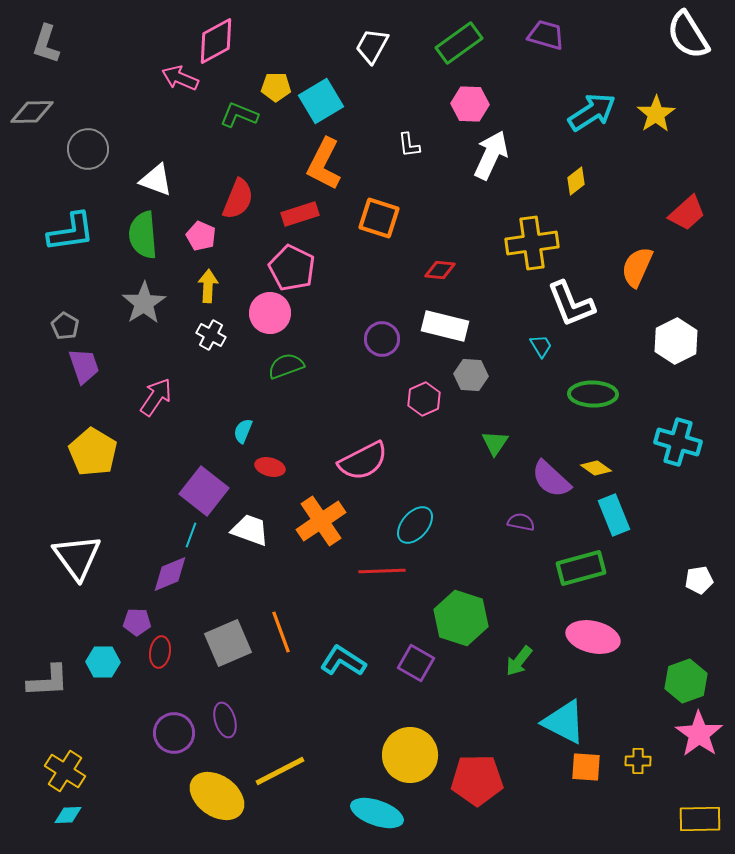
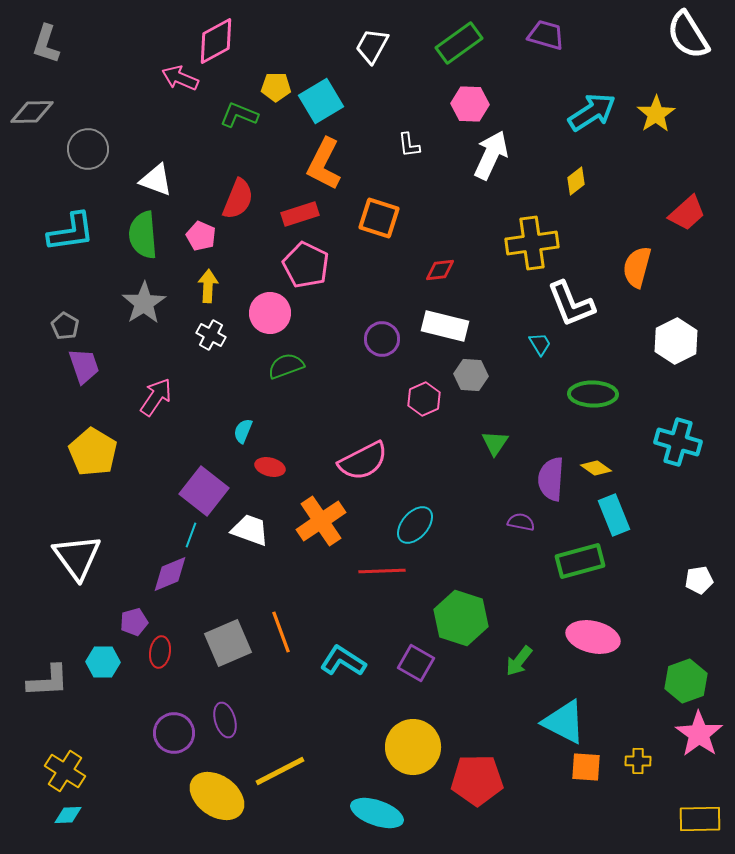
orange semicircle at (637, 267): rotated 9 degrees counterclockwise
pink pentagon at (292, 268): moved 14 px right, 3 px up
red diamond at (440, 270): rotated 12 degrees counterclockwise
cyan trapezoid at (541, 346): moved 1 px left, 2 px up
purple semicircle at (551, 479): rotated 51 degrees clockwise
green rectangle at (581, 568): moved 1 px left, 7 px up
purple pentagon at (137, 622): moved 3 px left; rotated 16 degrees counterclockwise
yellow circle at (410, 755): moved 3 px right, 8 px up
